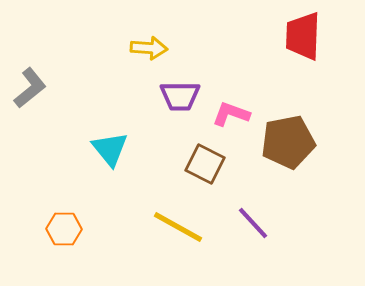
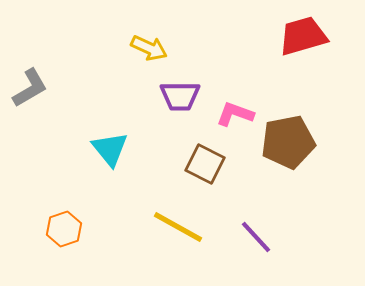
red trapezoid: rotated 72 degrees clockwise
yellow arrow: rotated 21 degrees clockwise
gray L-shape: rotated 9 degrees clockwise
pink L-shape: moved 4 px right
purple line: moved 3 px right, 14 px down
orange hexagon: rotated 20 degrees counterclockwise
